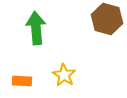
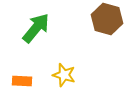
green arrow: rotated 44 degrees clockwise
yellow star: rotated 15 degrees counterclockwise
